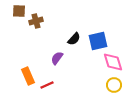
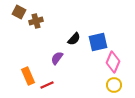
brown square: moved 1 px down; rotated 24 degrees clockwise
blue square: moved 1 px down
pink diamond: rotated 40 degrees clockwise
